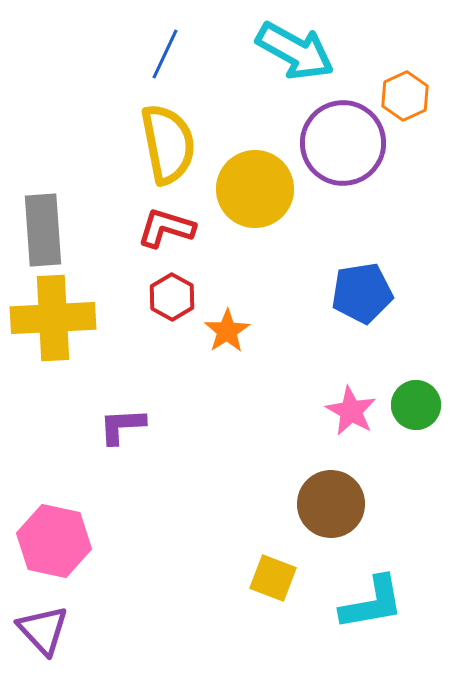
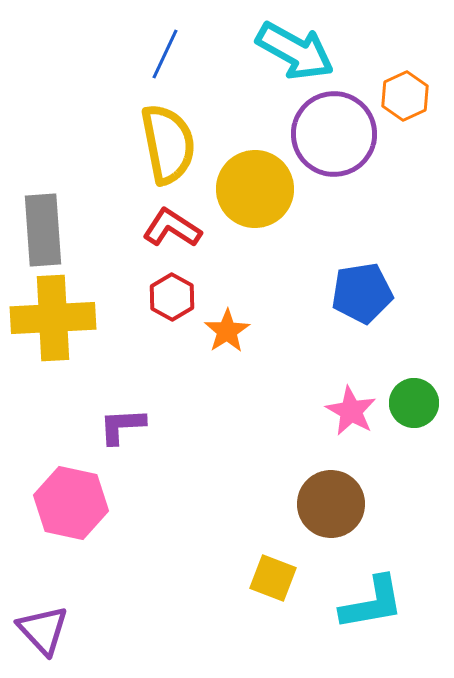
purple circle: moved 9 px left, 9 px up
red L-shape: moved 6 px right; rotated 16 degrees clockwise
green circle: moved 2 px left, 2 px up
pink hexagon: moved 17 px right, 38 px up
